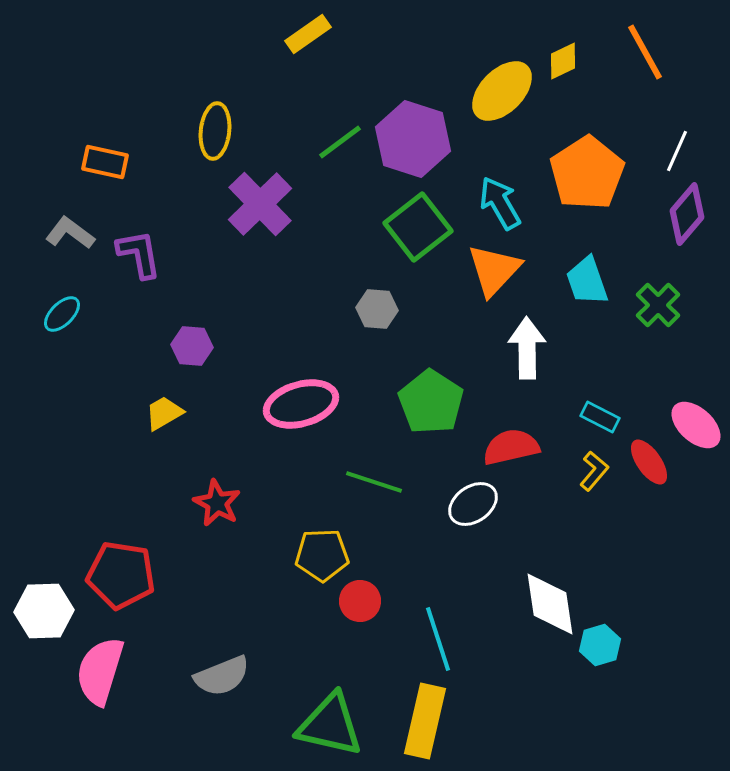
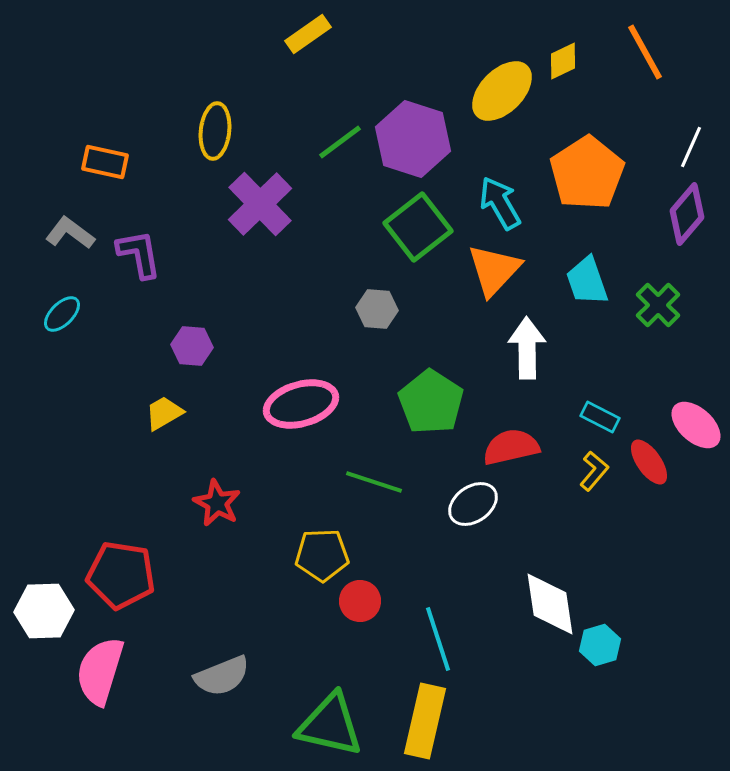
white line at (677, 151): moved 14 px right, 4 px up
